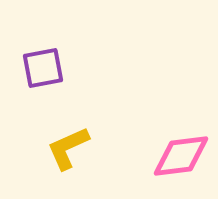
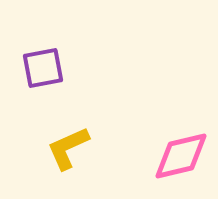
pink diamond: rotated 6 degrees counterclockwise
